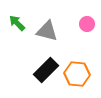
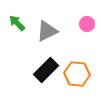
gray triangle: rotated 40 degrees counterclockwise
